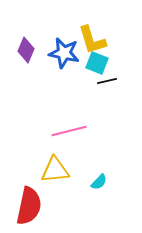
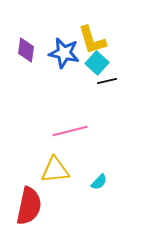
purple diamond: rotated 15 degrees counterclockwise
cyan square: rotated 20 degrees clockwise
pink line: moved 1 px right
